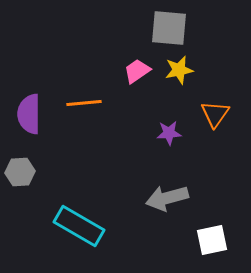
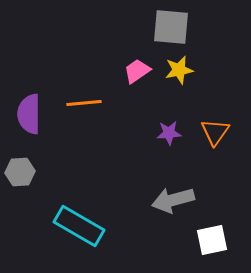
gray square: moved 2 px right, 1 px up
orange triangle: moved 18 px down
gray arrow: moved 6 px right, 2 px down
